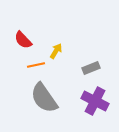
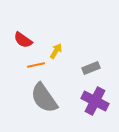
red semicircle: rotated 12 degrees counterclockwise
